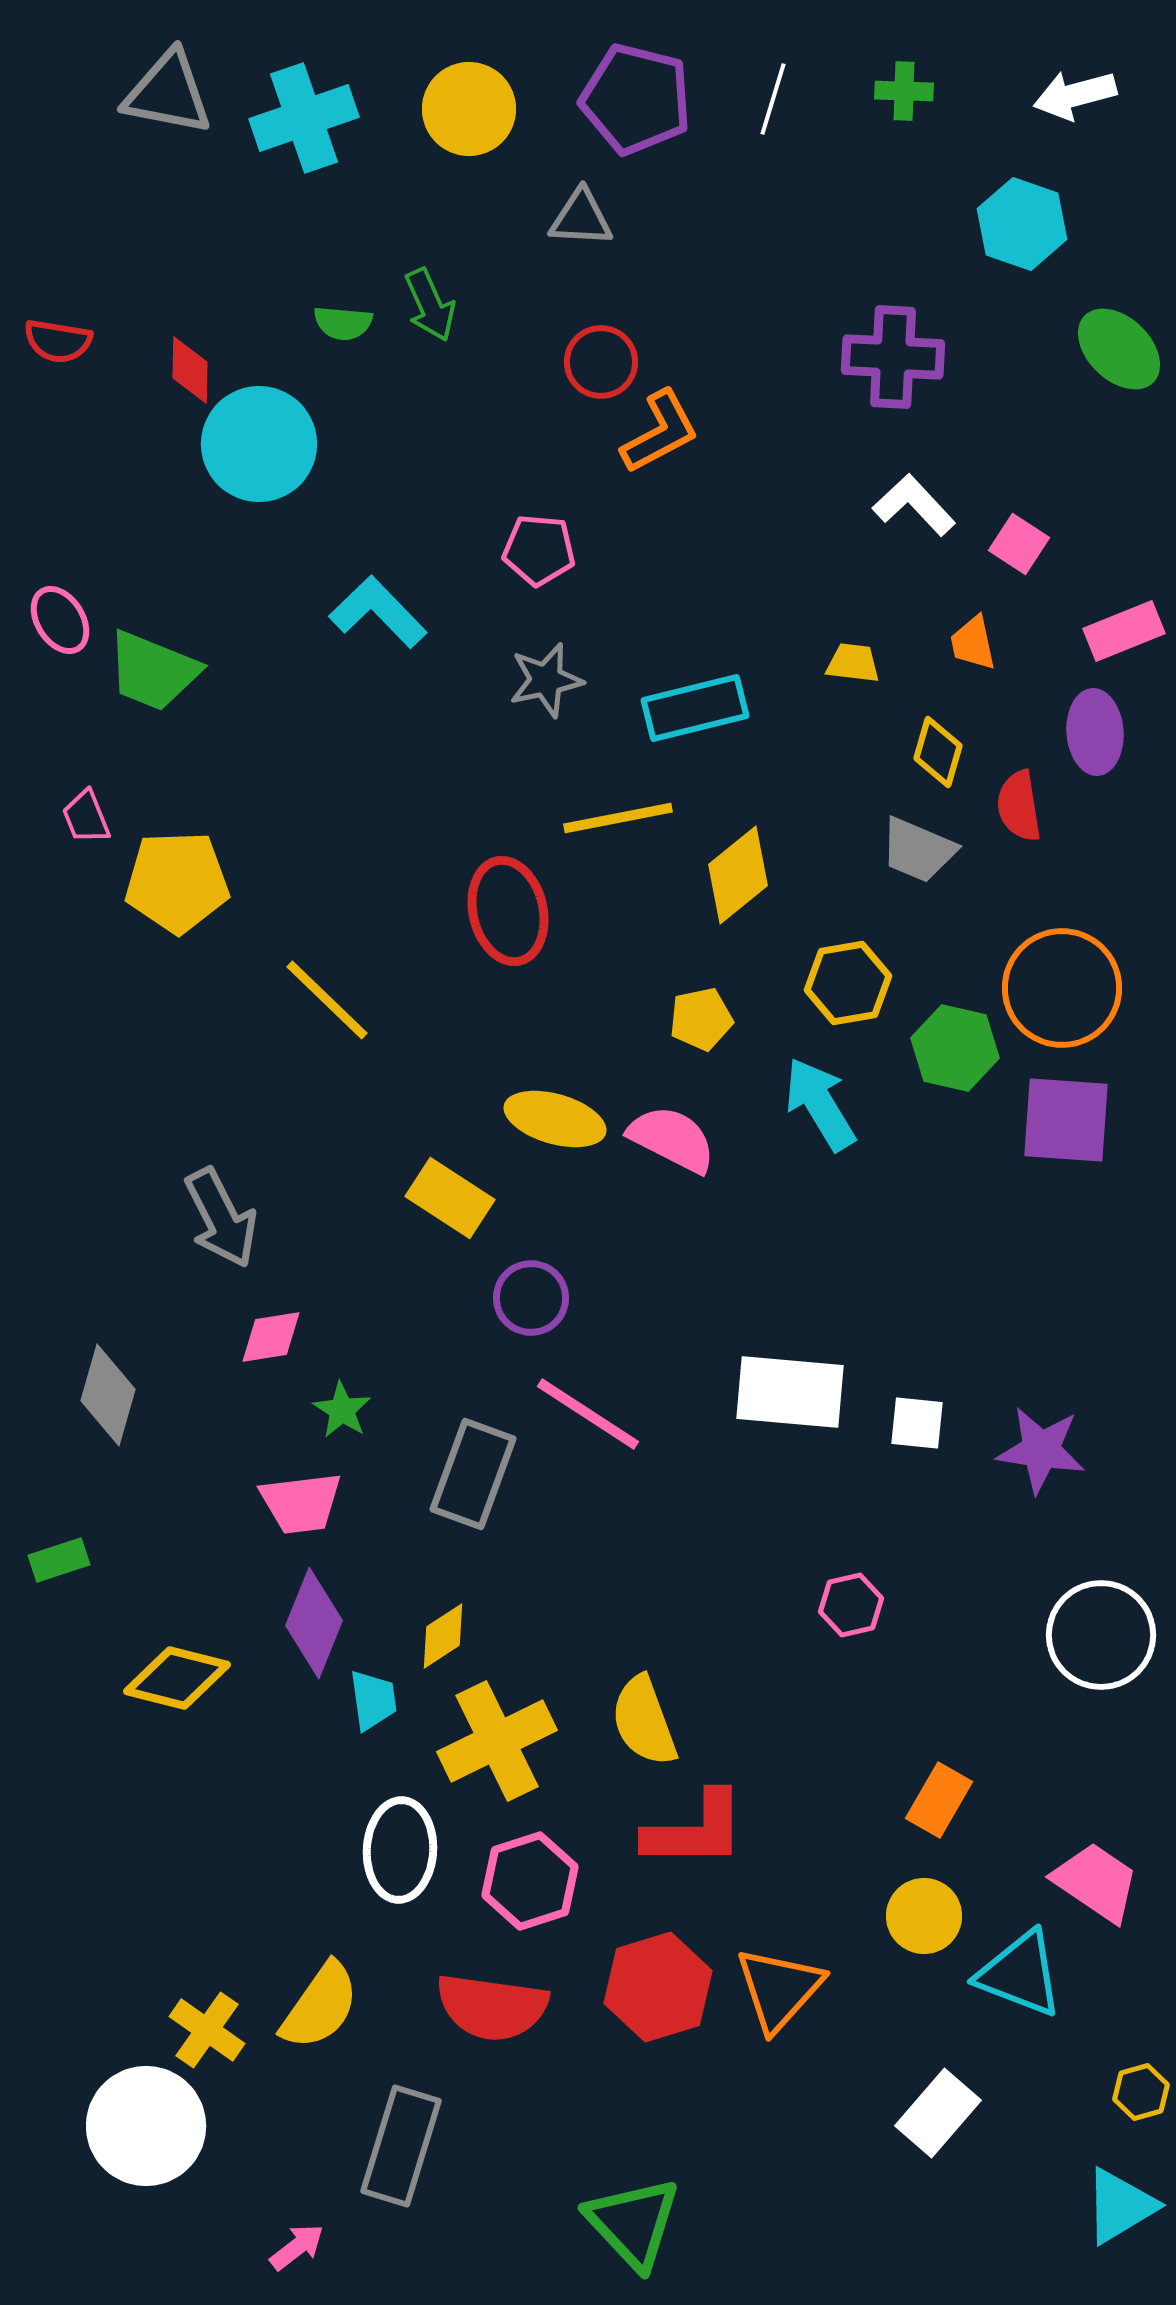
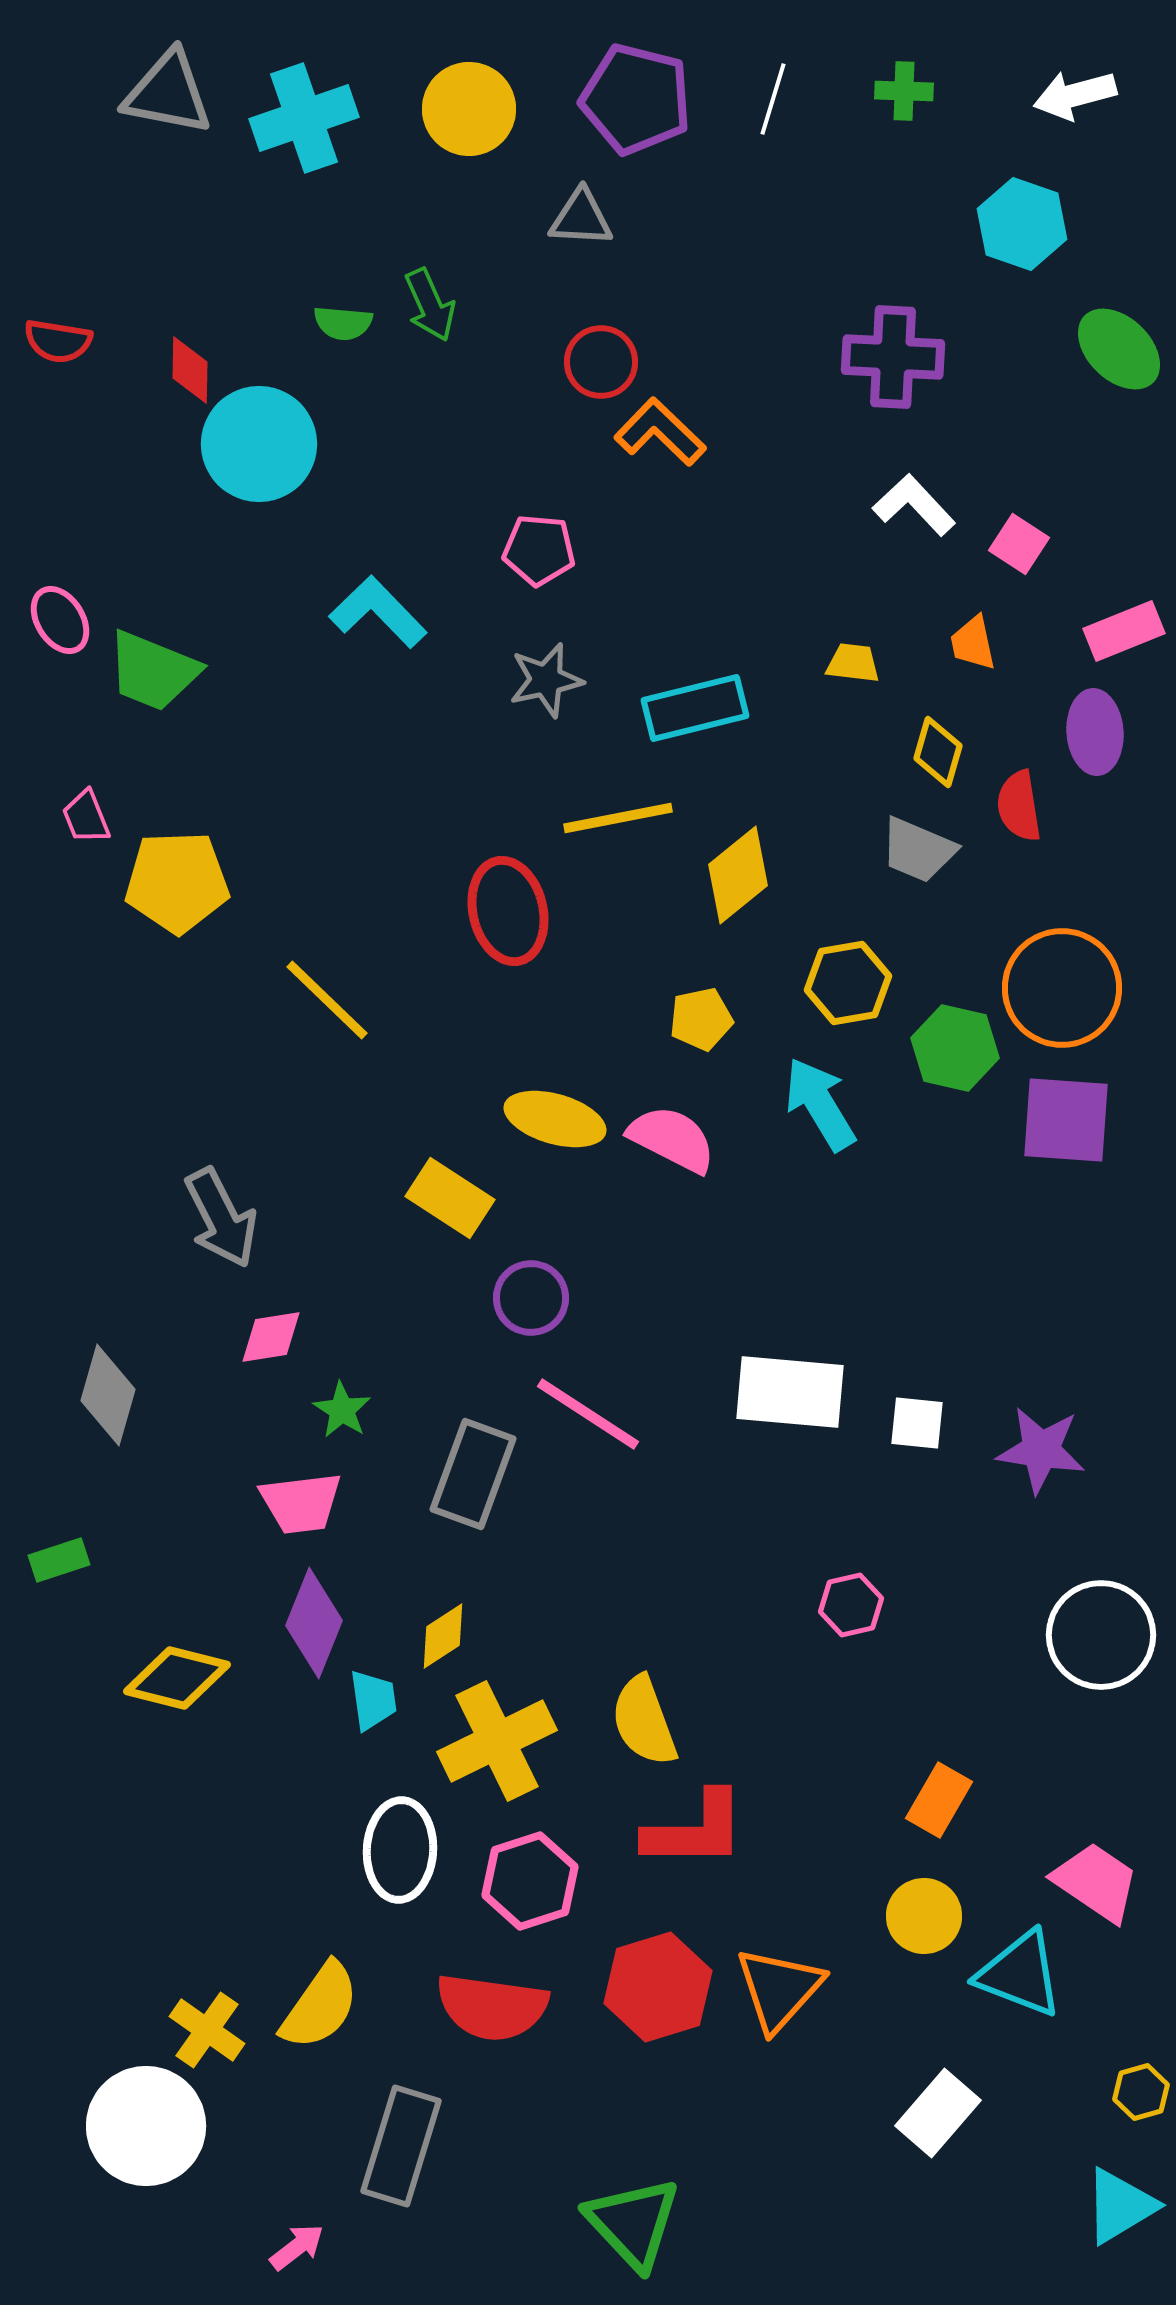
orange L-shape at (660, 432): rotated 108 degrees counterclockwise
